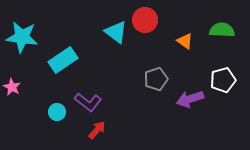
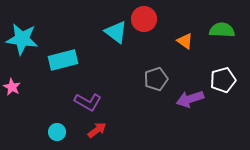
red circle: moved 1 px left, 1 px up
cyan star: moved 2 px down
cyan rectangle: rotated 20 degrees clockwise
purple L-shape: rotated 8 degrees counterclockwise
cyan circle: moved 20 px down
red arrow: rotated 12 degrees clockwise
